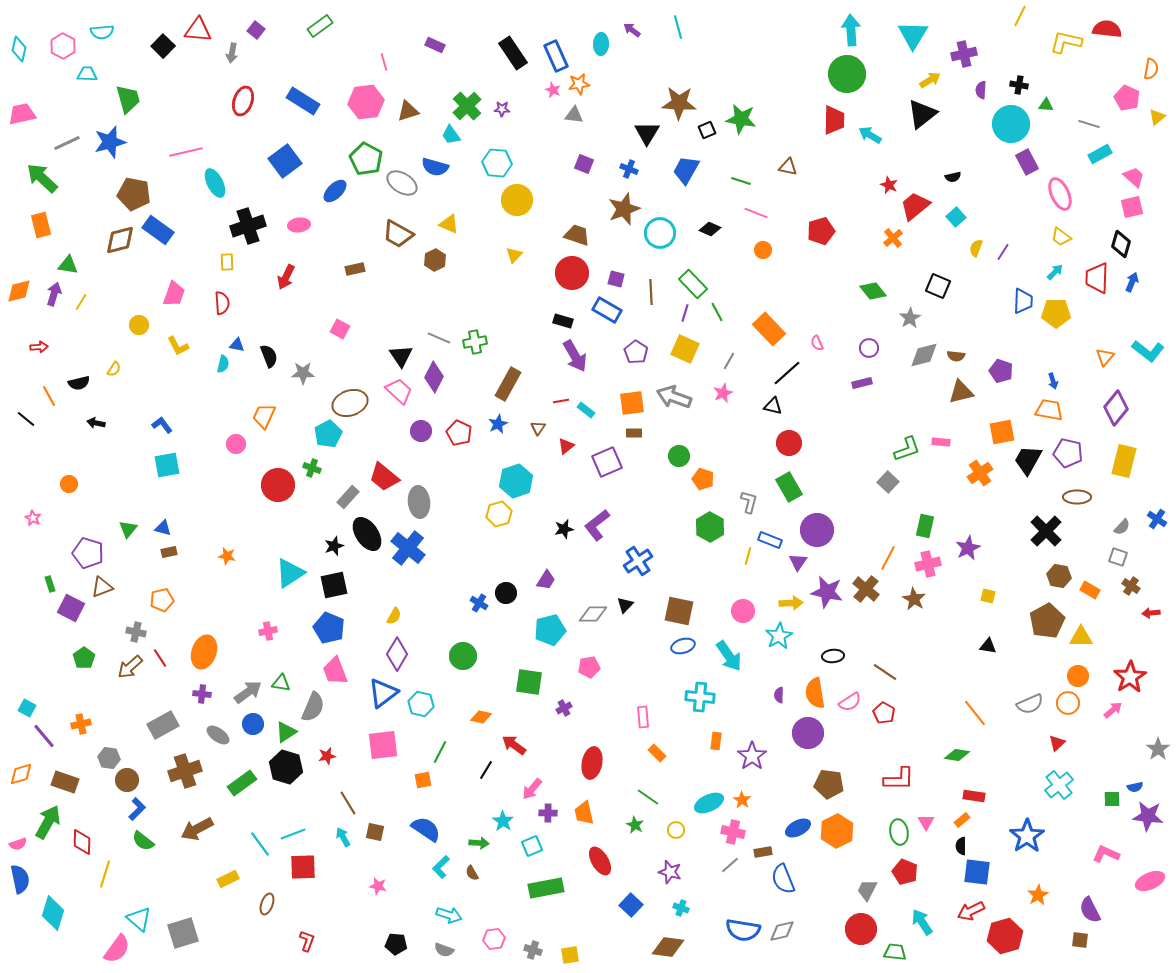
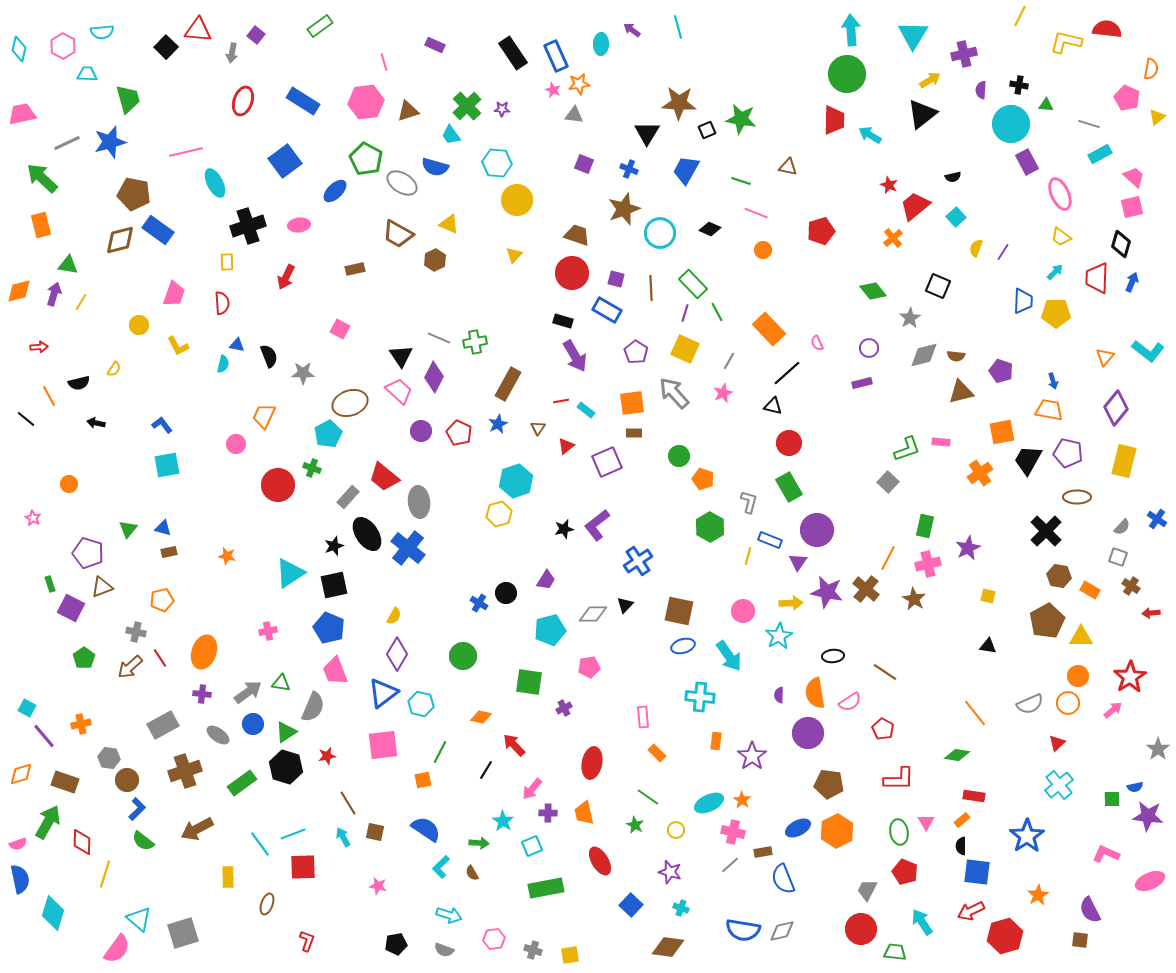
purple square at (256, 30): moved 5 px down
black square at (163, 46): moved 3 px right, 1 px down
brown line at (651, 292): moved 4 px up
gray arrow at (674, 397): moved 4 px up; rotated 28 degrees clockwise
red pentagon at (884, 713): moved 1 px left, 16 px down
red arrow at (514, 745): rotated 10 degrees clockwise
yellow rectangle at (228, 879): moved 2 px up; rotated 65 degrees counterclockwise
black pentagon at (396, 944): rotated 15 degrees counterclockwise
